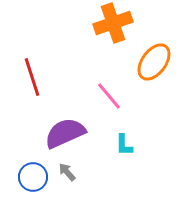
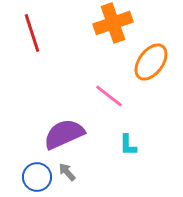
orange ellipse: moved 3 px left
red line: moved 44 px up
pink line: rotated 12 degrees counterclockwise
purple semicircle: moved 1 px left, 1 px down
cyan L-shape: moved 4 px right
blue circle: moved 4 px right
